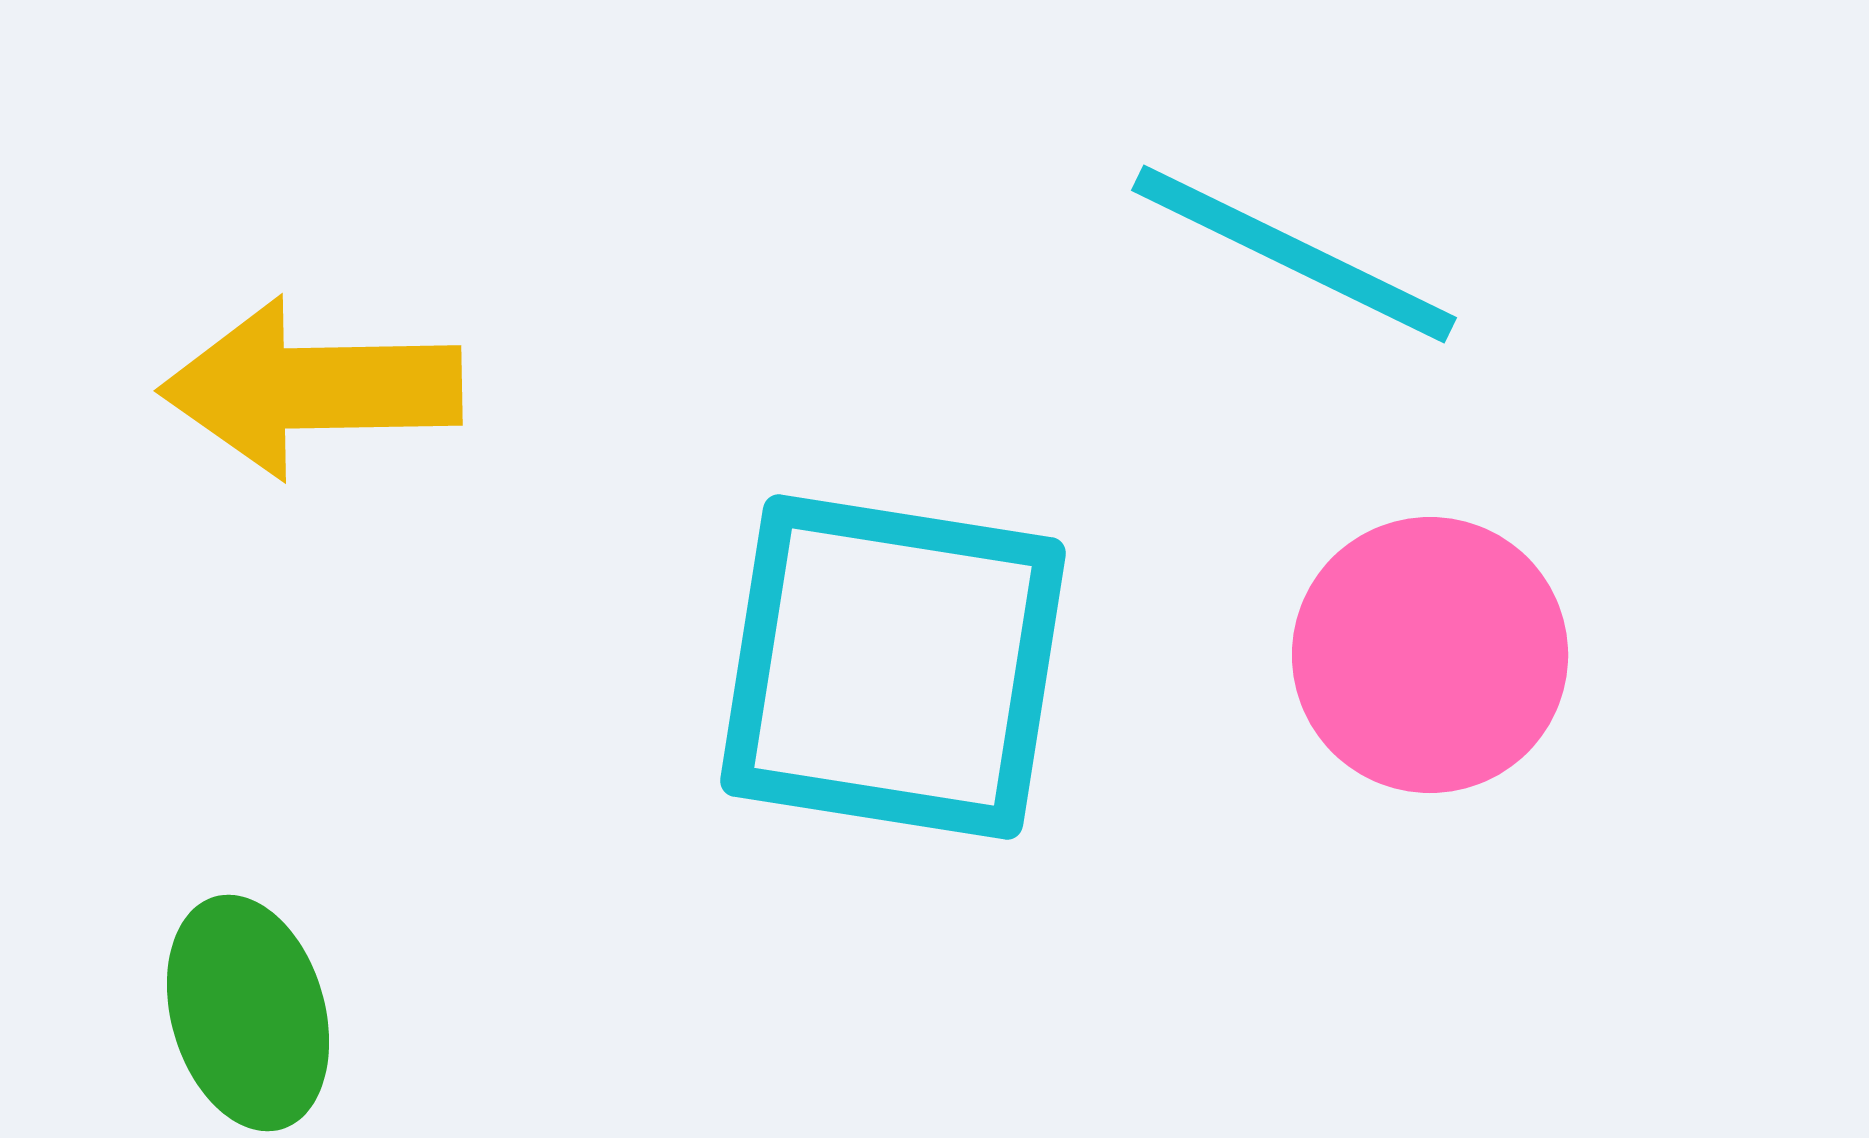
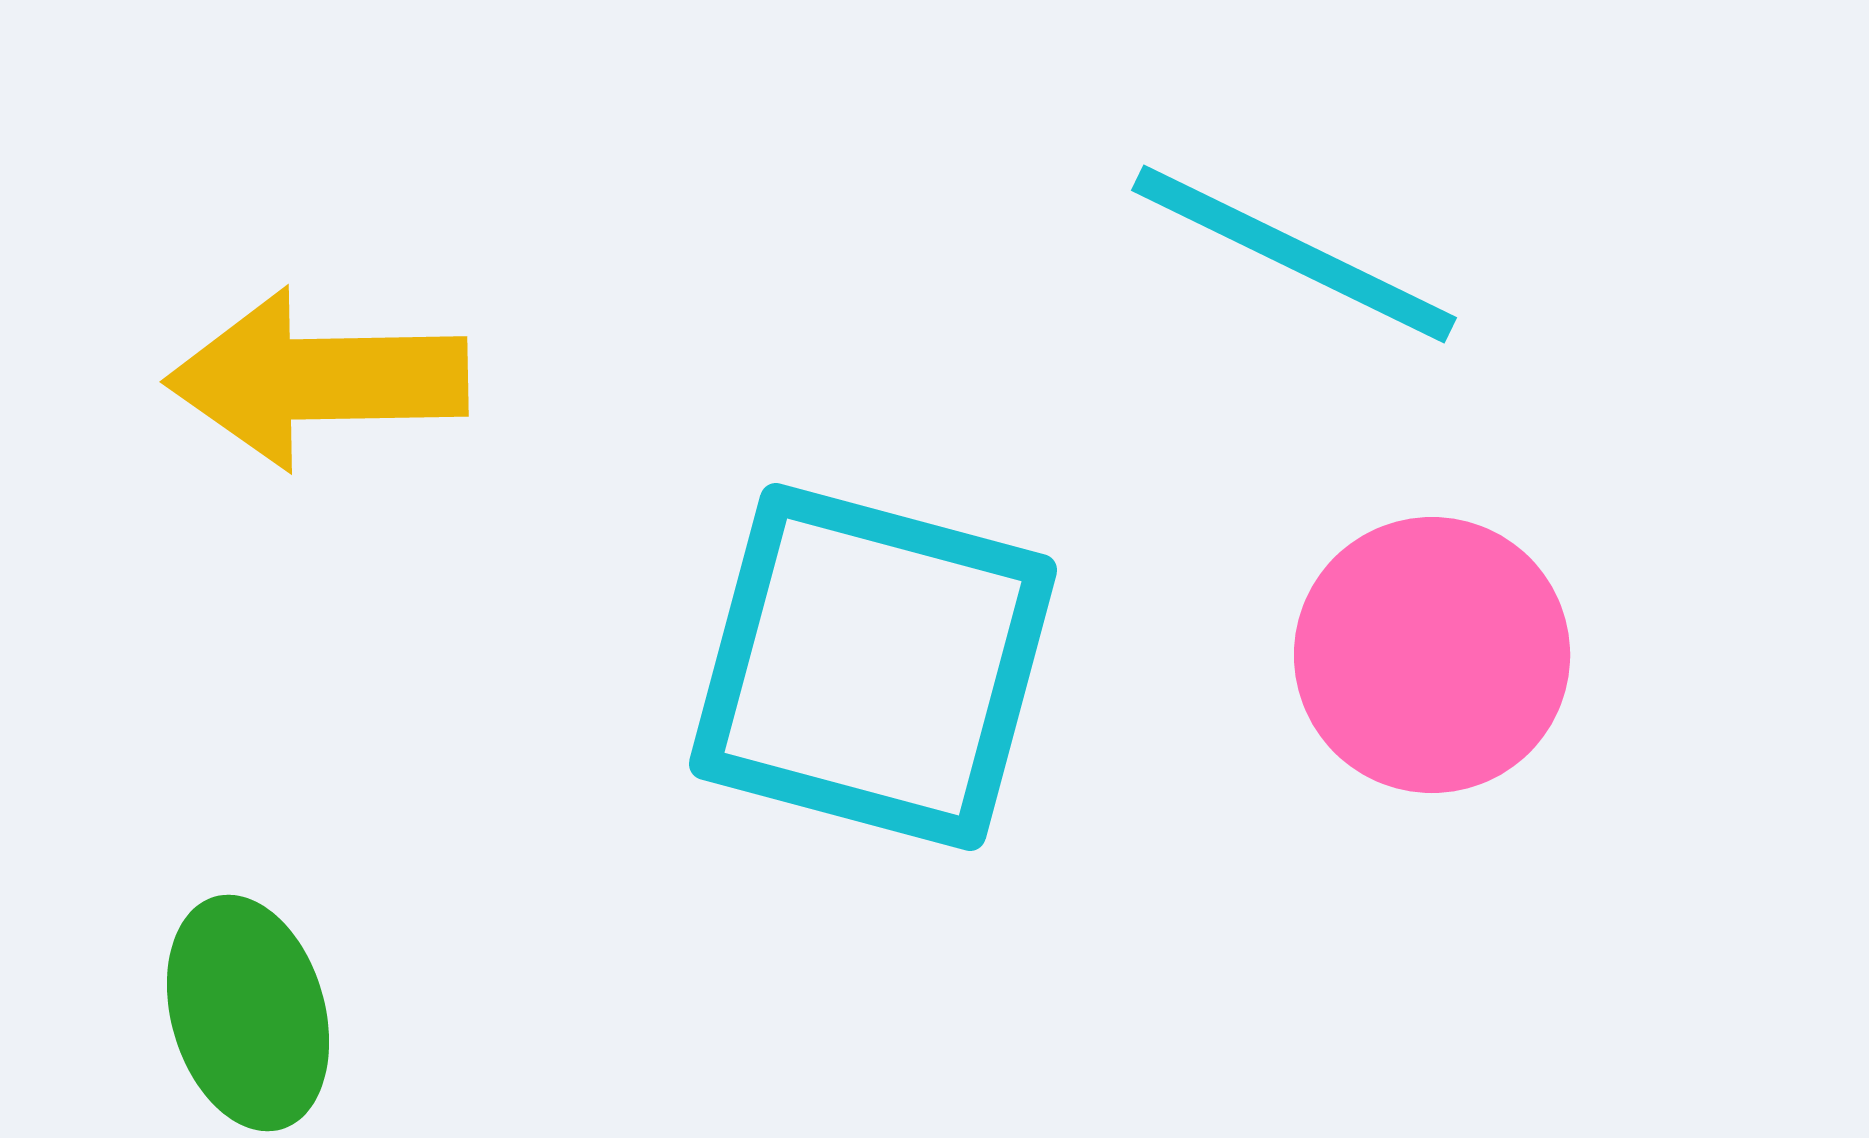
yellow arrow: moved 6 px right, 9 px up
pink circle: moved 2 px right
cyan square: moved 20 px left; rotated 6 degrees clockwise
